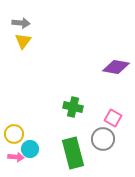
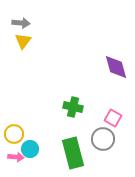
purple diamond: rotated 64 degrees clockwise
